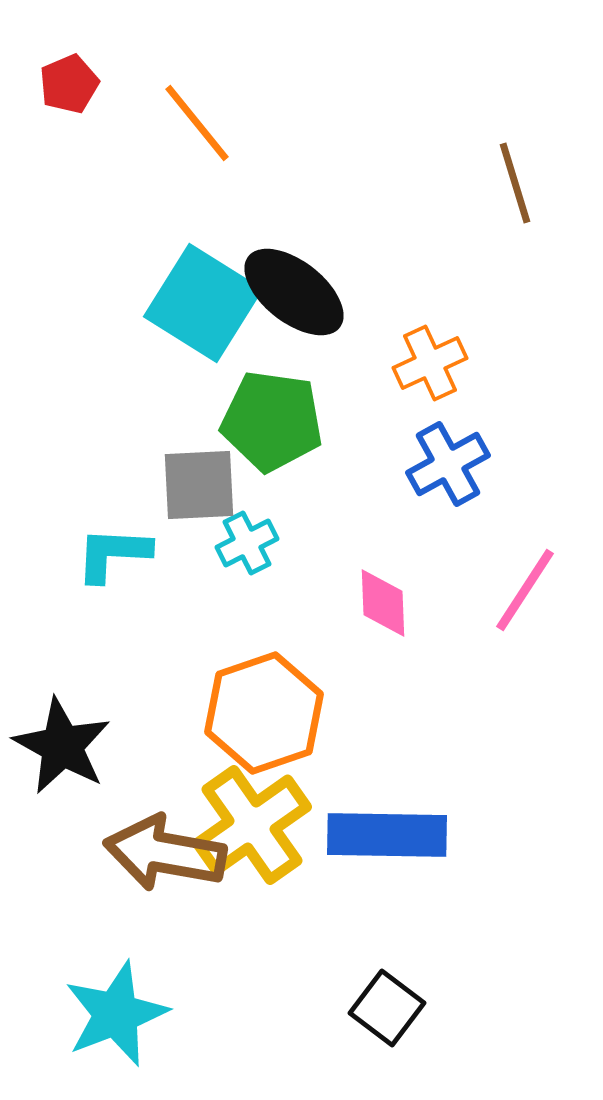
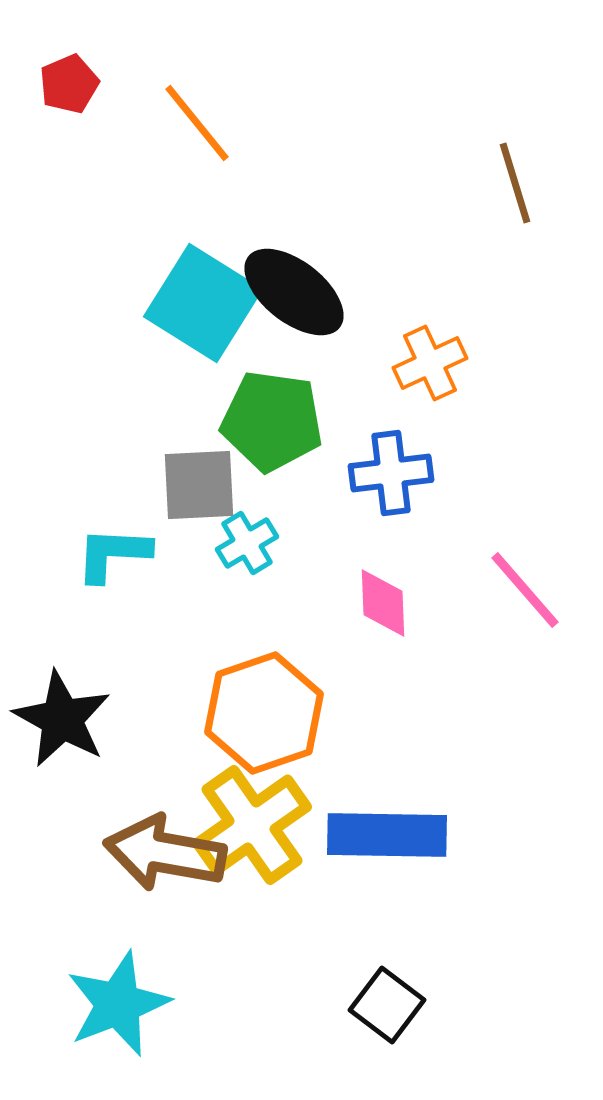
blue cross: moved 57 px left, 9 px down; rotated 22 degrees clockwise
cyan cross: rotated 4 degrees counterclockwise
pink line: rotated 74 degrees counterclockwise
black star: moved 27 px up
black square: moved 3 px up
cyan star: moved 2 px right, 10 px up
